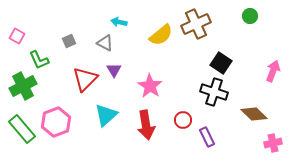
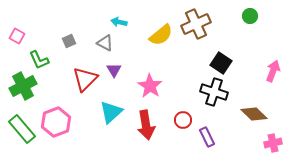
cyan triangle: moved 5 px right, 3 px up
